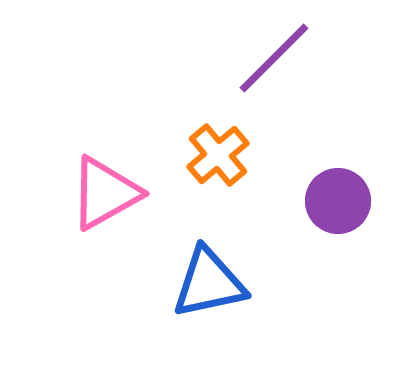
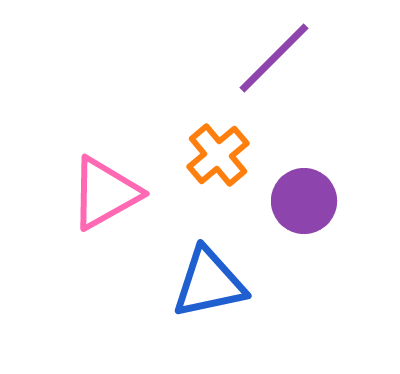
purple circle: moved 34 px left
